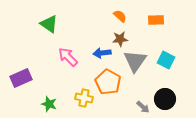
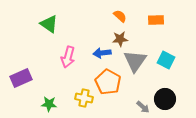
pink arrow: rotated 120 degrees counterclockwise
green star: rotated 14 degrees counterclockwise
